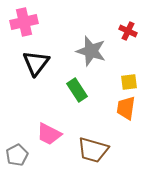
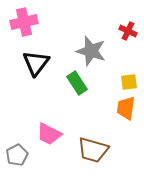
green rectangle: moved 7 px up
